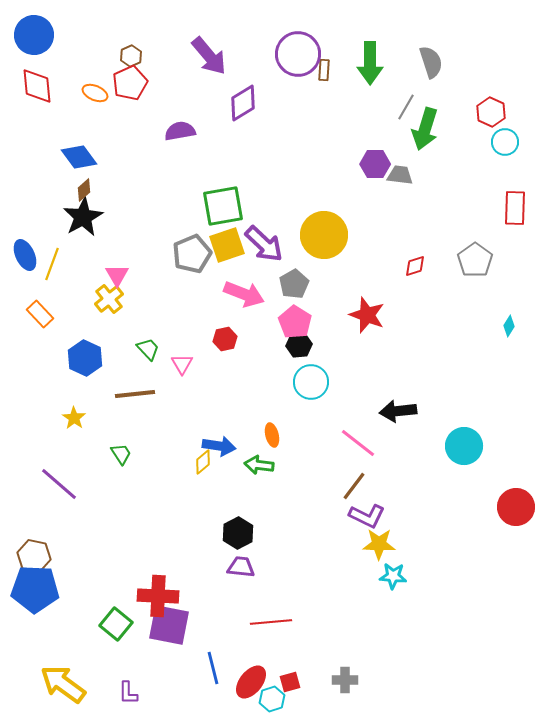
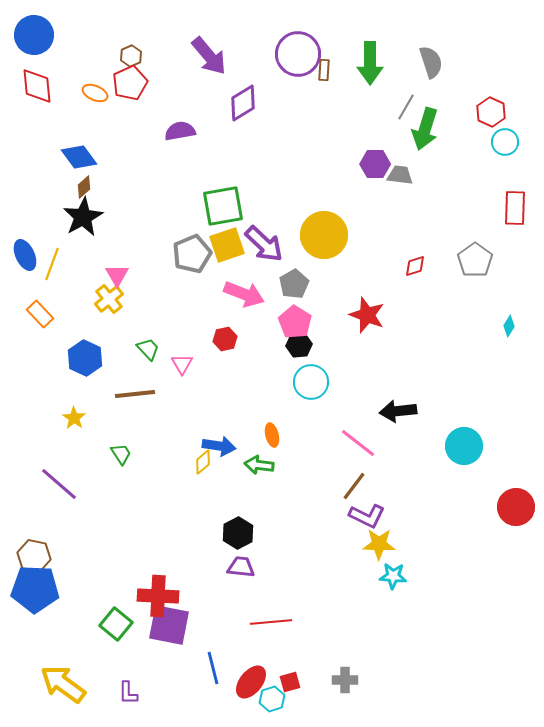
brown diamond at (84, 190): moved 3 px up
